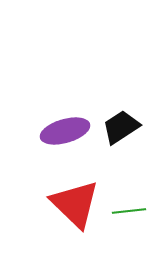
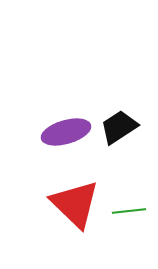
black trapezoid: moved 2 px left
purple ellipse: moved 1 px right, 1 px down
